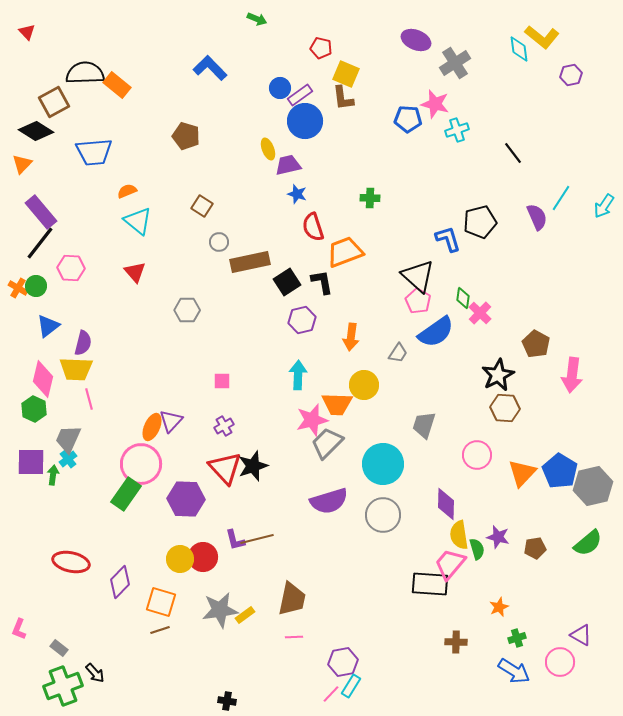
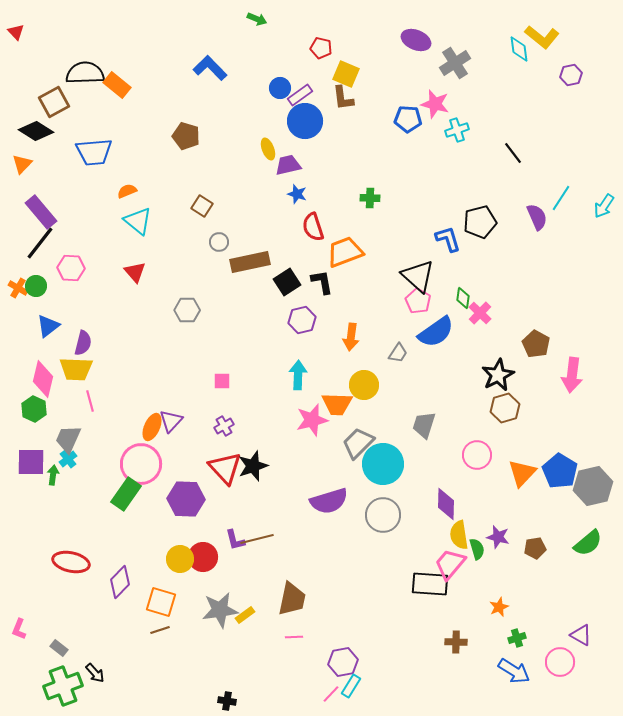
red triangle at (27, 32): moved 11 px left
pink line at (89, 399): moved 1 px right, 2 px down
brown hexagon at (505, 408): rotated 20 degrees counterclockwise
gray trapezoid at (327, 443): moved 31 px right
